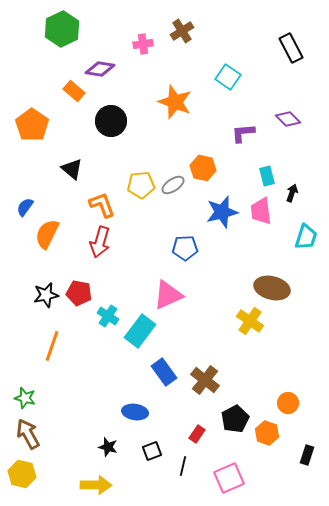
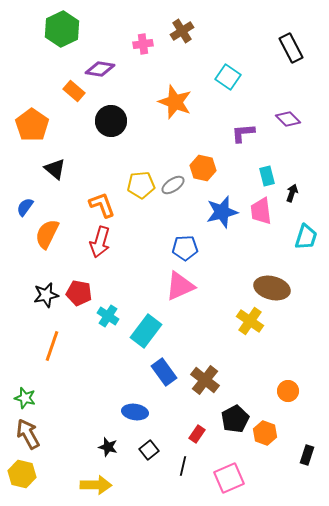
black triangle at (72, 169): moved 17 px left
pink triangle at (168, 295): moved 12 px right, 9 px up
cyan rectangle at (140, 331): moved 6 px right
orange circle at (288, 403): moved 12 px up
orange hexagon at (267, 433): moved 2 px left
black square at (152, 451): moved 3 px left, 1 px up; rotated 18 degrees counterclockwise
